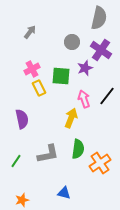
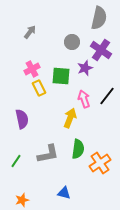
yellow arrow: moved 1 px left
